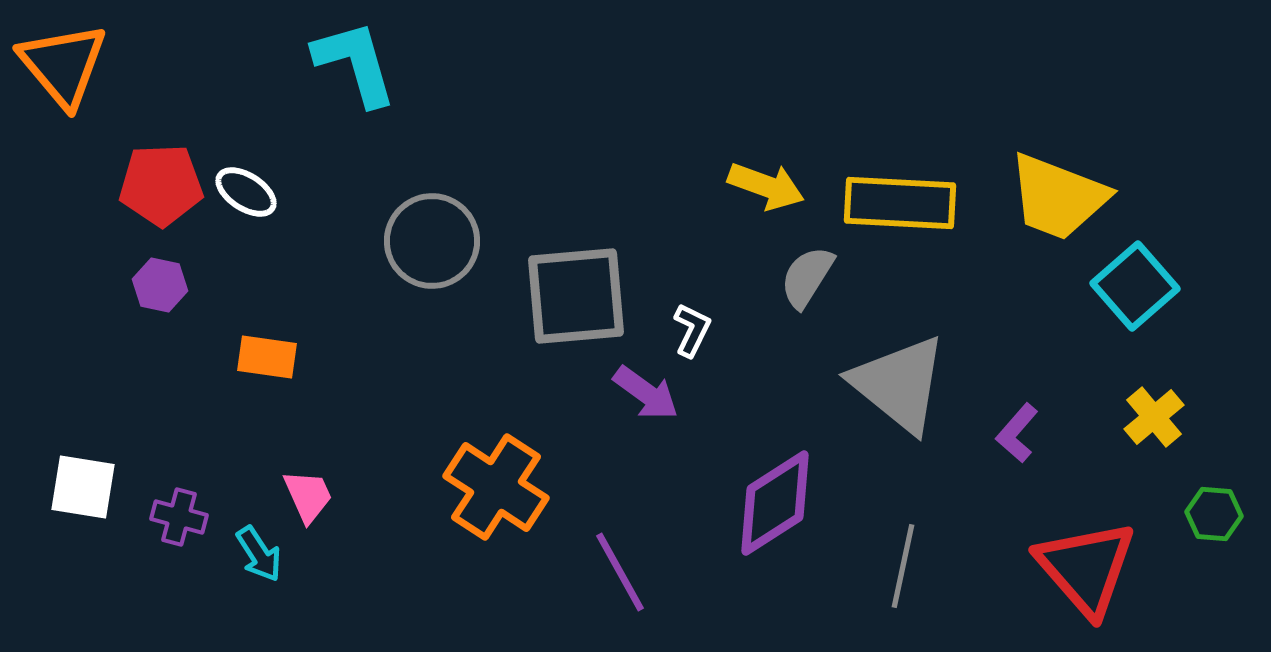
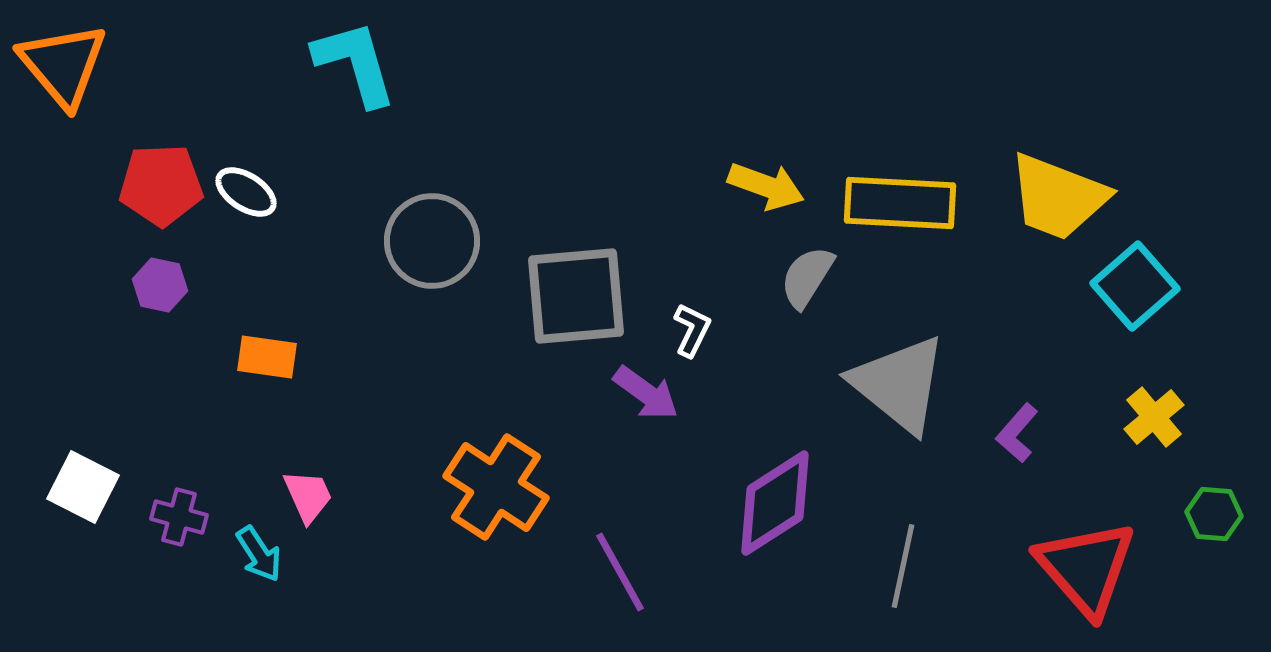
white square: rotated 18 degrees clockwise
